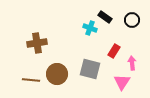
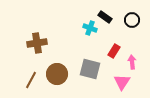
pink arrow: moved 1 px up
brown line: rotated 66 degrees counterclockwise
